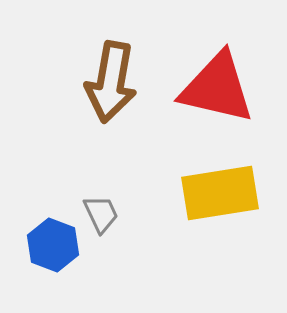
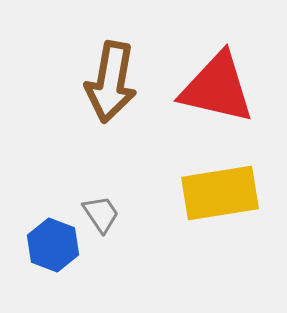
gray trapezoid: rotated 9 degrees counterclockwise
